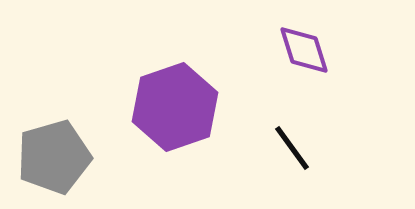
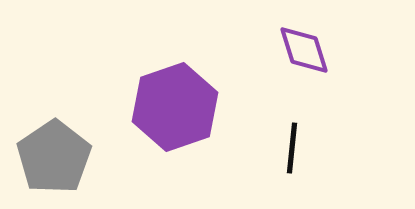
black line: rotated 42 degrees clockwise
gray pentagon: rotated 18 degrees counterclockwise
